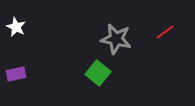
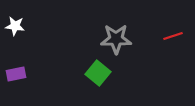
white star: moved 1 px left, 1 px up; rotated 18 degrees counterclockwise
red line: moved 8 px right, 4 px down; rotated 18 degrees clockwise
gray star: rotated 12 degrees counterclockwise
